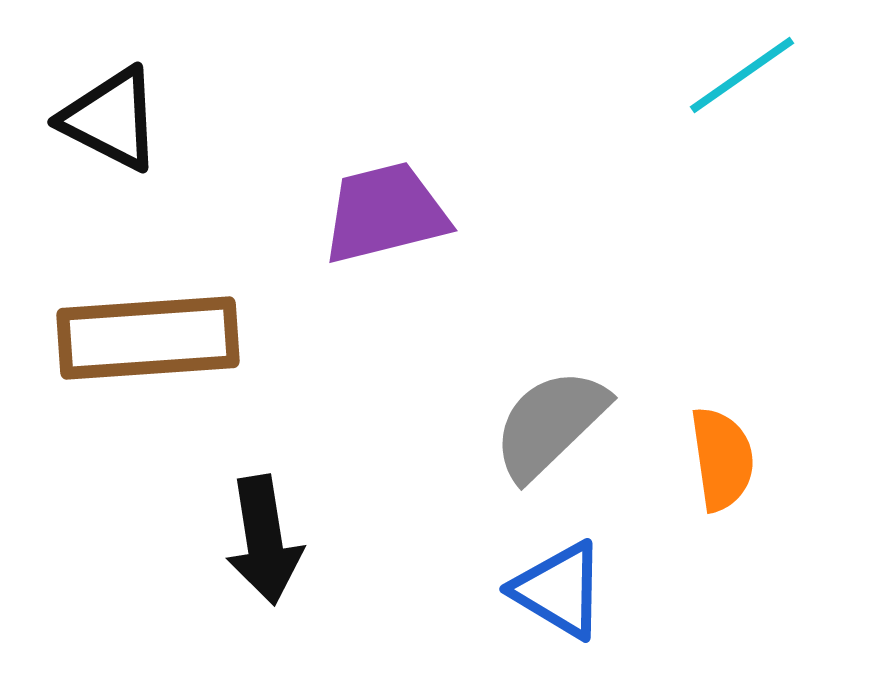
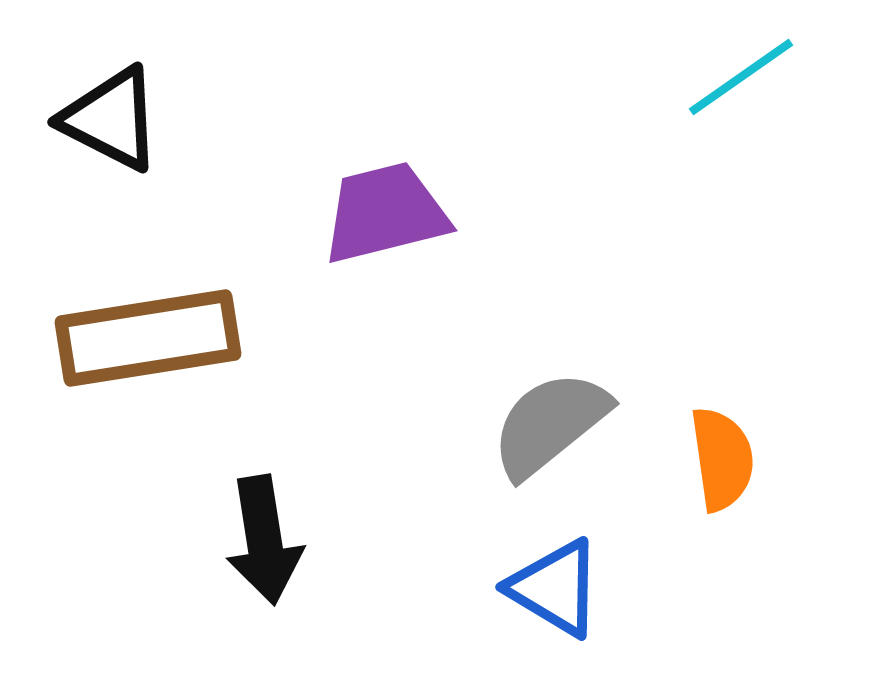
cyan line: moved 1 px left, 2 px down
brown rectangle: rotated 5 degrees counterclockwise
gray semicircle: rotated 5 degrees clockwise
blue triangle: moved 4 px left, 2 px up
